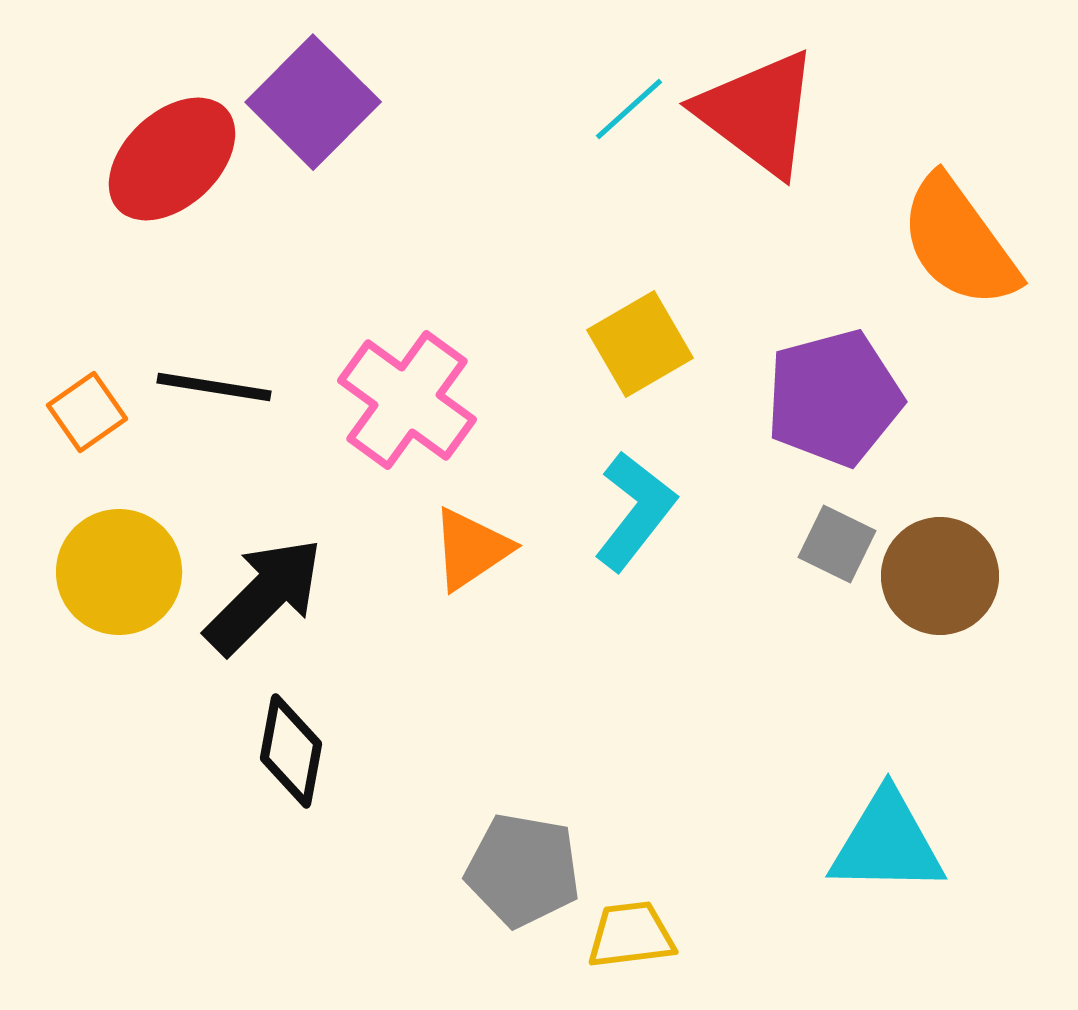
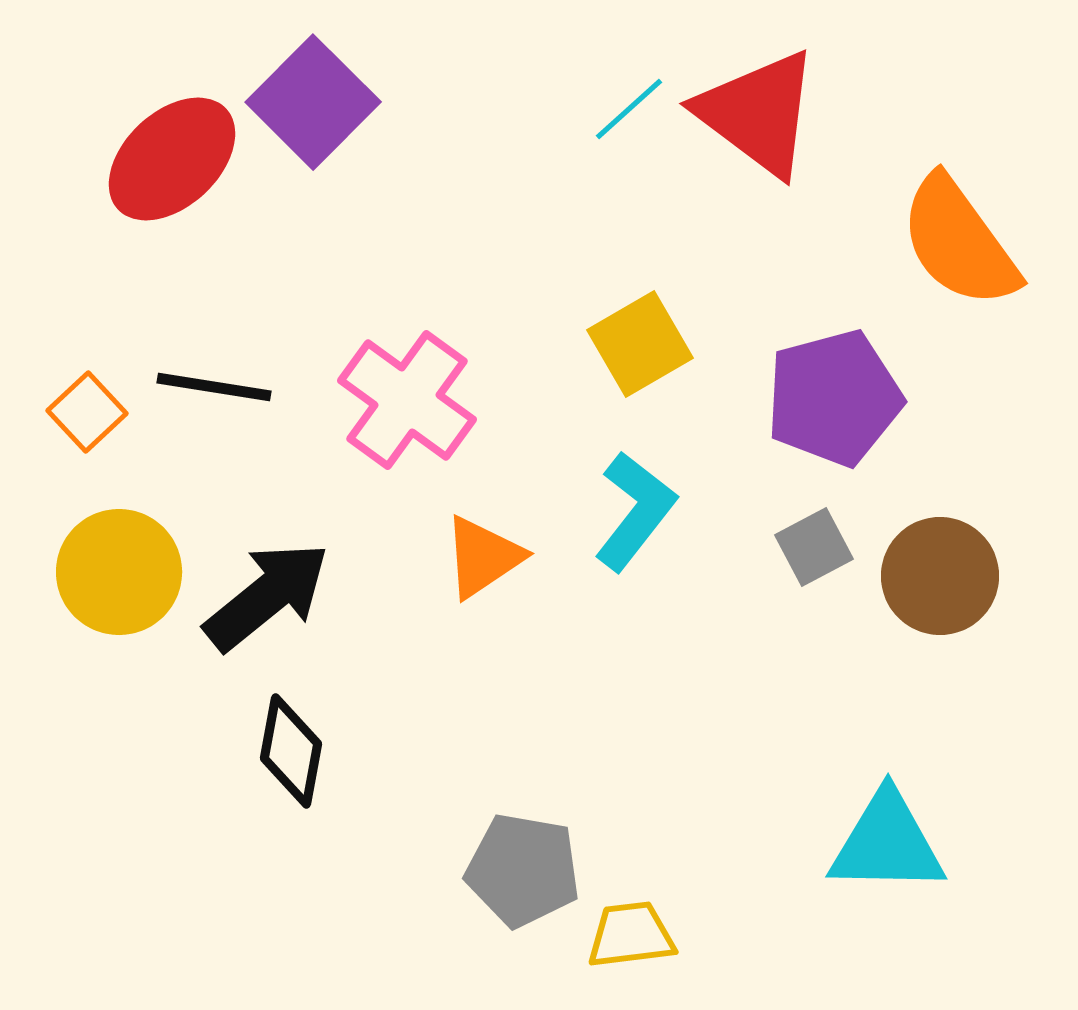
orange square: rotated 8 degrees counterclockwise
gray square: moved 23 px left, 3 px down; rotated 36 degrees clockwise
orange triangle: moved 12 px right, 8 px down
black arrow: moved 3 px right; rotated 6 degrees clockwise
